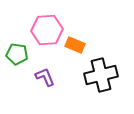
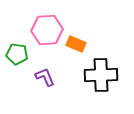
orange rectangle: moved 1 px right, 1 px up
black cross: rotated 12 degrees clockwise
